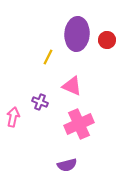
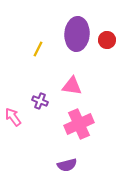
yellow line: moved 10 px left, 8 px up
pink triangle: rotated 15 degrees counterclockwise
purple cross: moved 1 px up
pink arrow: rotated 48 degrees counterclockwise
